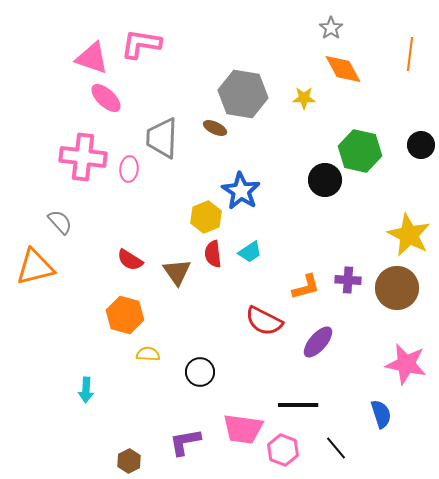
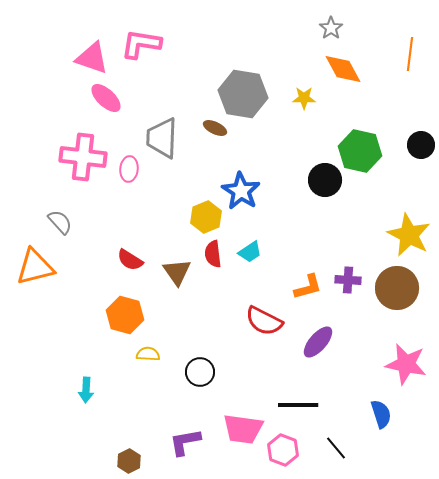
orange L-shape at (306, 287): moved 2 px right
